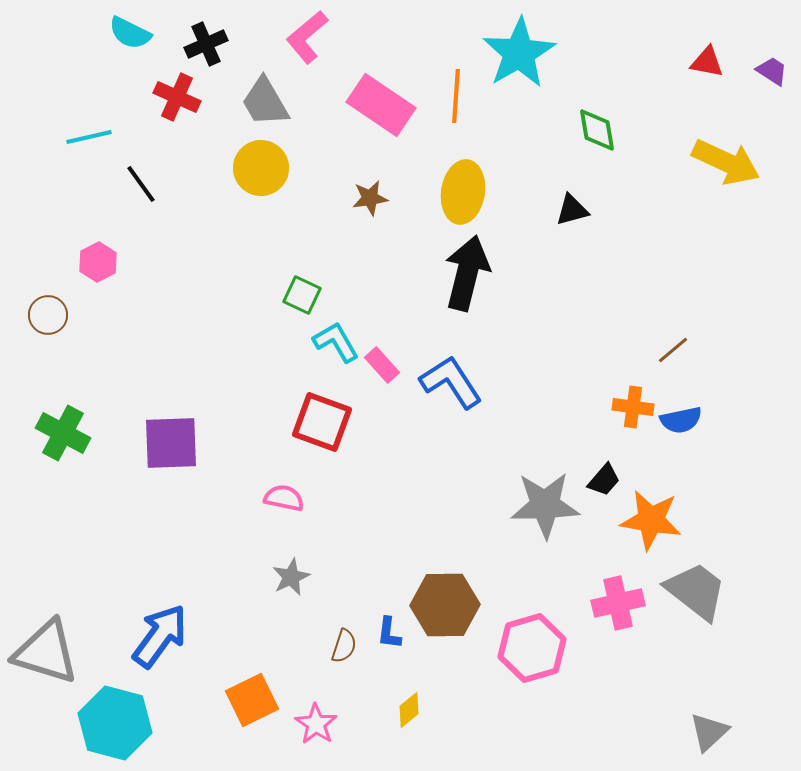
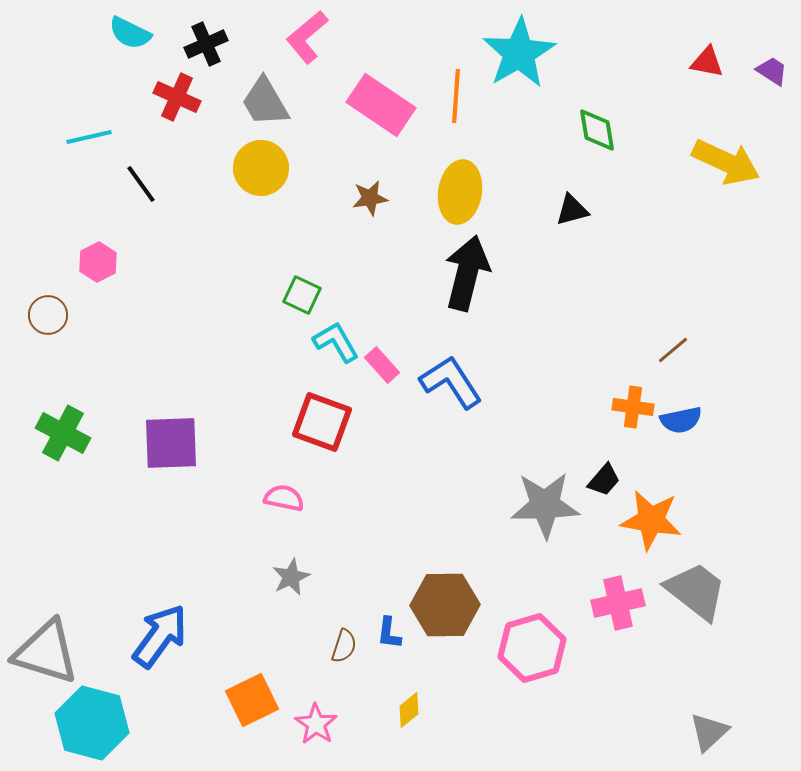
yellow ellipse at (463, 192): moved 3 px left
cyan hexagon at (115, 723): moved 23 px left
